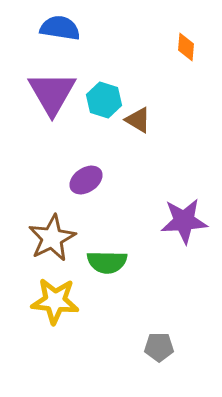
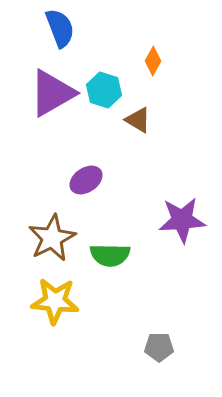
blue semicircle: rotated 60 degrees clockwise
orange diamond: moved 33 px left, 14 px down; rotated 24 degrees clockwise
purple triangle: rotated 30 degrees clockwise
cyan hexagon: moved 10 px up
purple star: moved 2 px left, 1 px up
green semicircle: moved 3 px right, 7 px up
